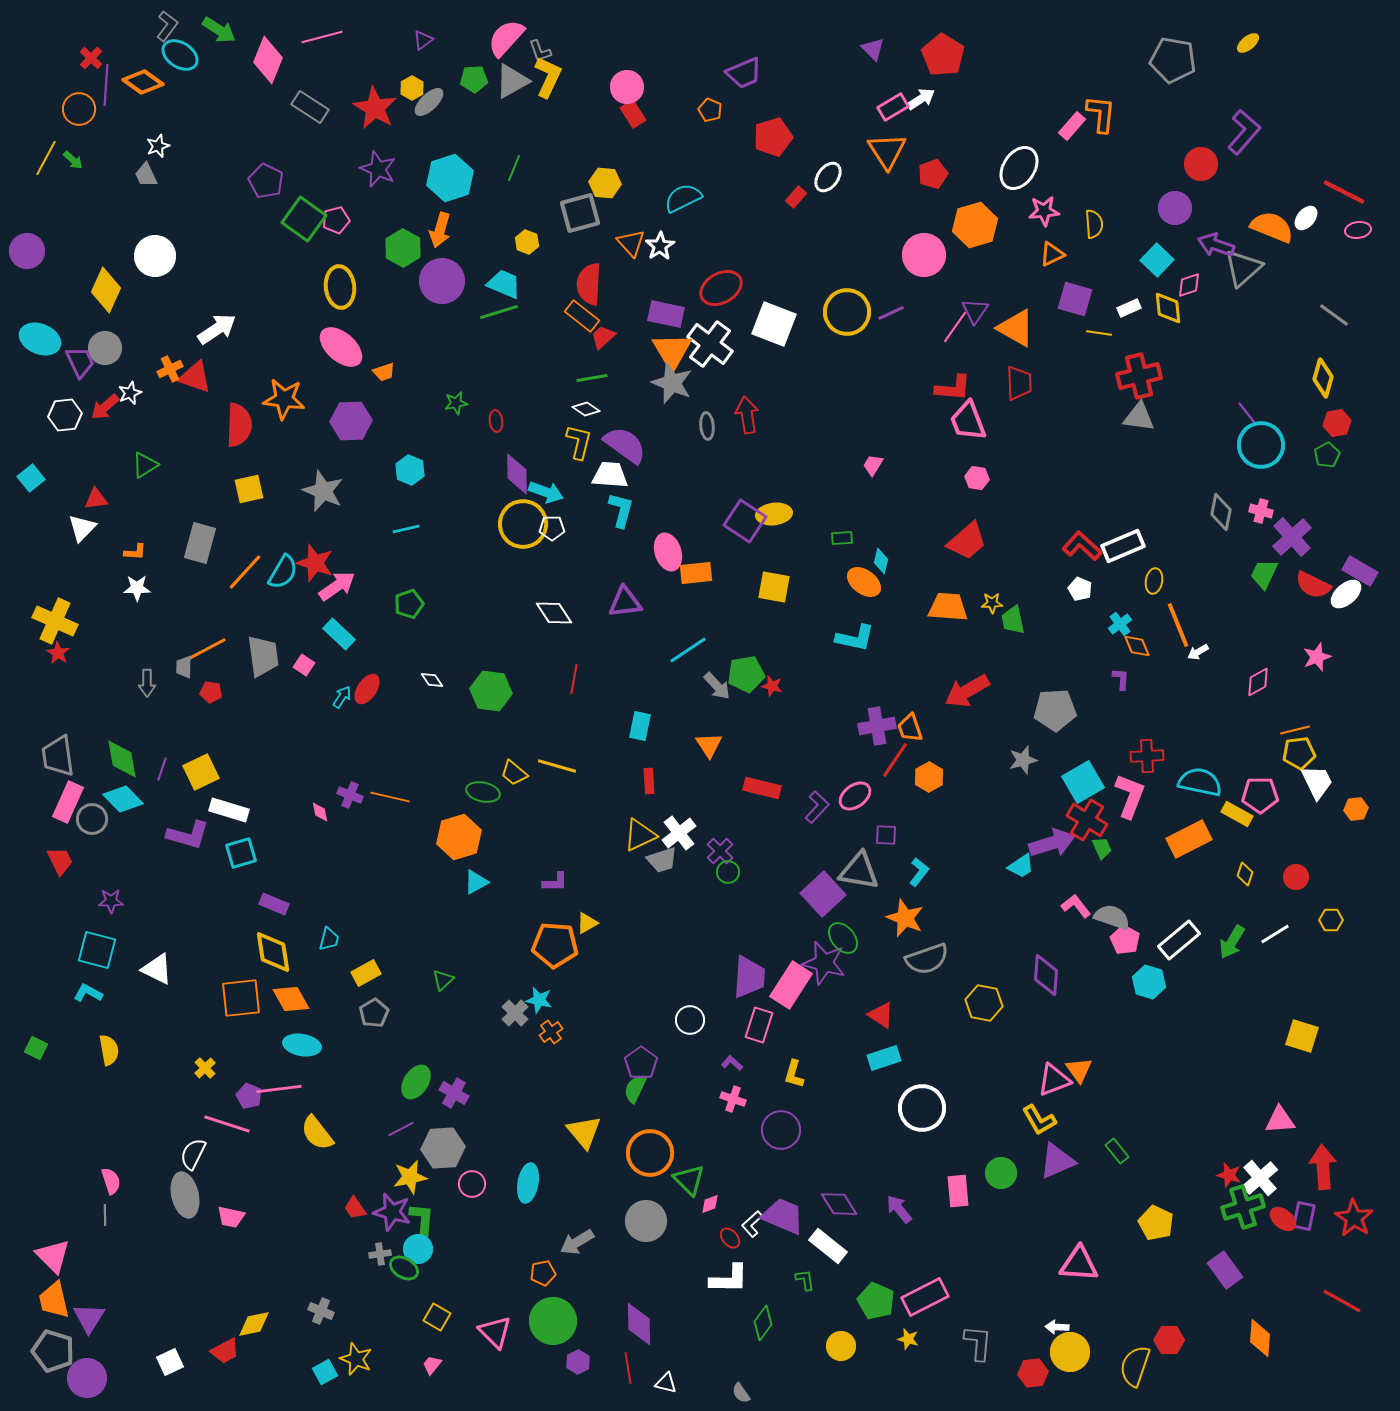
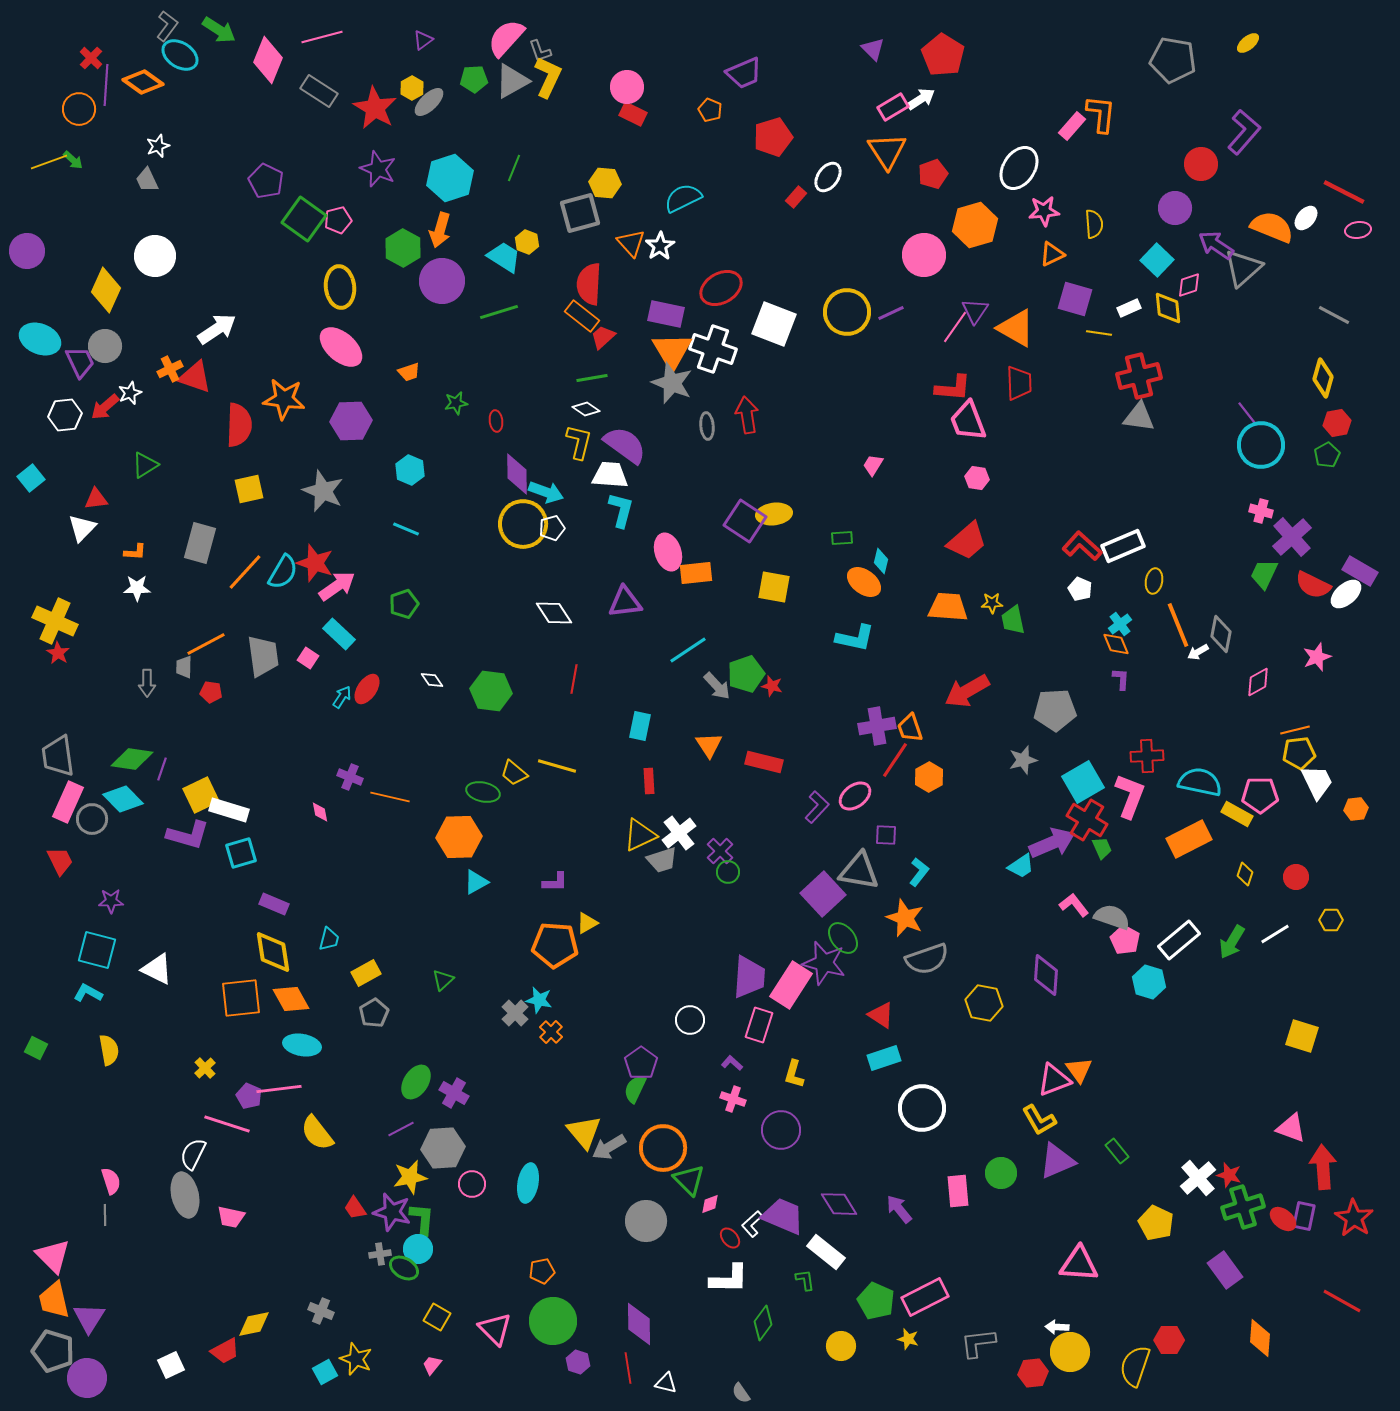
gray rectangle at (310, 107): moved 9 px right, 16 px up
red rectangle at (633, 114): rotated 32 degrees counterclockwise
yellow line at (46, 158): moved 3 px right, 4 px down; rotated 42 degrees clockwise
gray trapezoid at (146, 175): moved 1 px right, 5 px down
pink pentagon at (336, 220): moved 2 px right
purple arrow at (1216, 245): rotated 15 degrees clockwise
cyan trapezoid at (504, 284): moved 27 px up; rotated 9 degrees clockwise
gray line at (1334, 315): rotated 8 degrees counterclockwise
white cross at (710, 344): moved 3 px right, 5 px down; rotated 18 degrees counterclockwise
gray circle at (105, 348): moved 2 px up
orange trapezoid at (384, 372): moved 25 px right
gray diamond at (1221, 512): moved 122 px down
white pentagon at (552, 528): rotated 15 degrees counterclockwise
cyan line at (406, 529): rotated 36 degrees clockwise
green pentagon at (409, 604): moved 5 px left
orange diamond at (1137, 646): moved 21 px left, 2 px up
orange line at (207, 649): moved 1 px left, 5 px up
pink square at (304, 665): moved 4 px right, 7 px up
green pentagon at (746, 674): rotated 9 degrees counterclockwise
green diamond at (122, 759): moved 10 px right; rotated 72 degrees counterclockwise
yellow square at (201, 772): moved 23 px down
red rectangle at (762, 788): moved 2 px right, 26 px up
purple cross at (350, 795): moved 18 px up
orange hexagon at (459, 837): rotated 15 degrees clockwise
purple arrow at (1052, 843): rotated 6 degrees counterclockwise
pink L-shape at (1076, 906): moved 2 px left, 1 px up
orange cross at (551, 1032): rotated 10 degrees counterclockwise
pink triangle at (1280, 1120): moved 11 px right, 8 px down; rotated 24 degrees clockwise
orange circle at (650, 1153): moved 13 px right, 5 px up
white cross at (1260, 1178): moved 62 px left
gray arrow at (577, 1242): moved 32 px right, 95 px up
white rectangle at (828, 1246): moved 2 px left, 6 px down
orange pentagon at (543, 1273): moved 1 px left, 2 px up
pink triangle at (495, 1332): moved 3 px up
gray L-shape at (978, 1343): rotated 102 degrees counterclockwise
white square at (170, 1362): moved 1 px right, 3 px down
purple hexagon at (578, 1362): rotated 15 degrees counterclockwise
